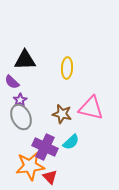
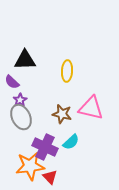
yellow ellipse: moved 3 px down
